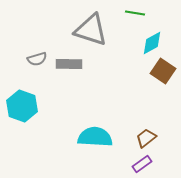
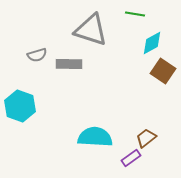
green line: moved 1 px down
gray semicircle: moved 4 px up
cyan hexagon: moved 2 px left
purple rectangle: moved 11 px left, 6 px up
